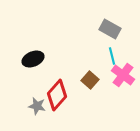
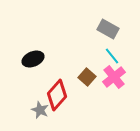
gray rectangle: moved 2 px left
cyan line: rotated 24 degrees counterclockwise
pink cross: moved 9 px left, 2 px down; rotated 15 degrees clockwise
brown square: moved 3 px left, 3 px up
gray star: moved 3 px right, 4 px down; rotated 12 degrees clockwise
